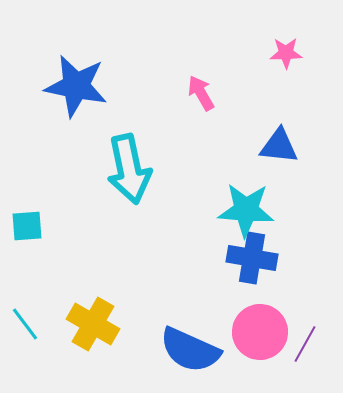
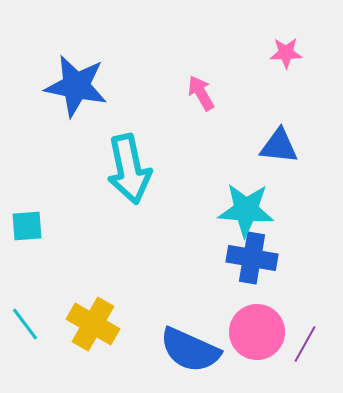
pink circle: moved 3 px left
